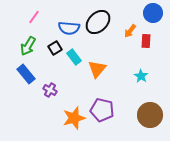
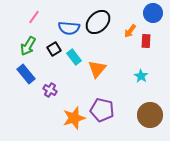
black square: moved 1 px left, 1 px down
